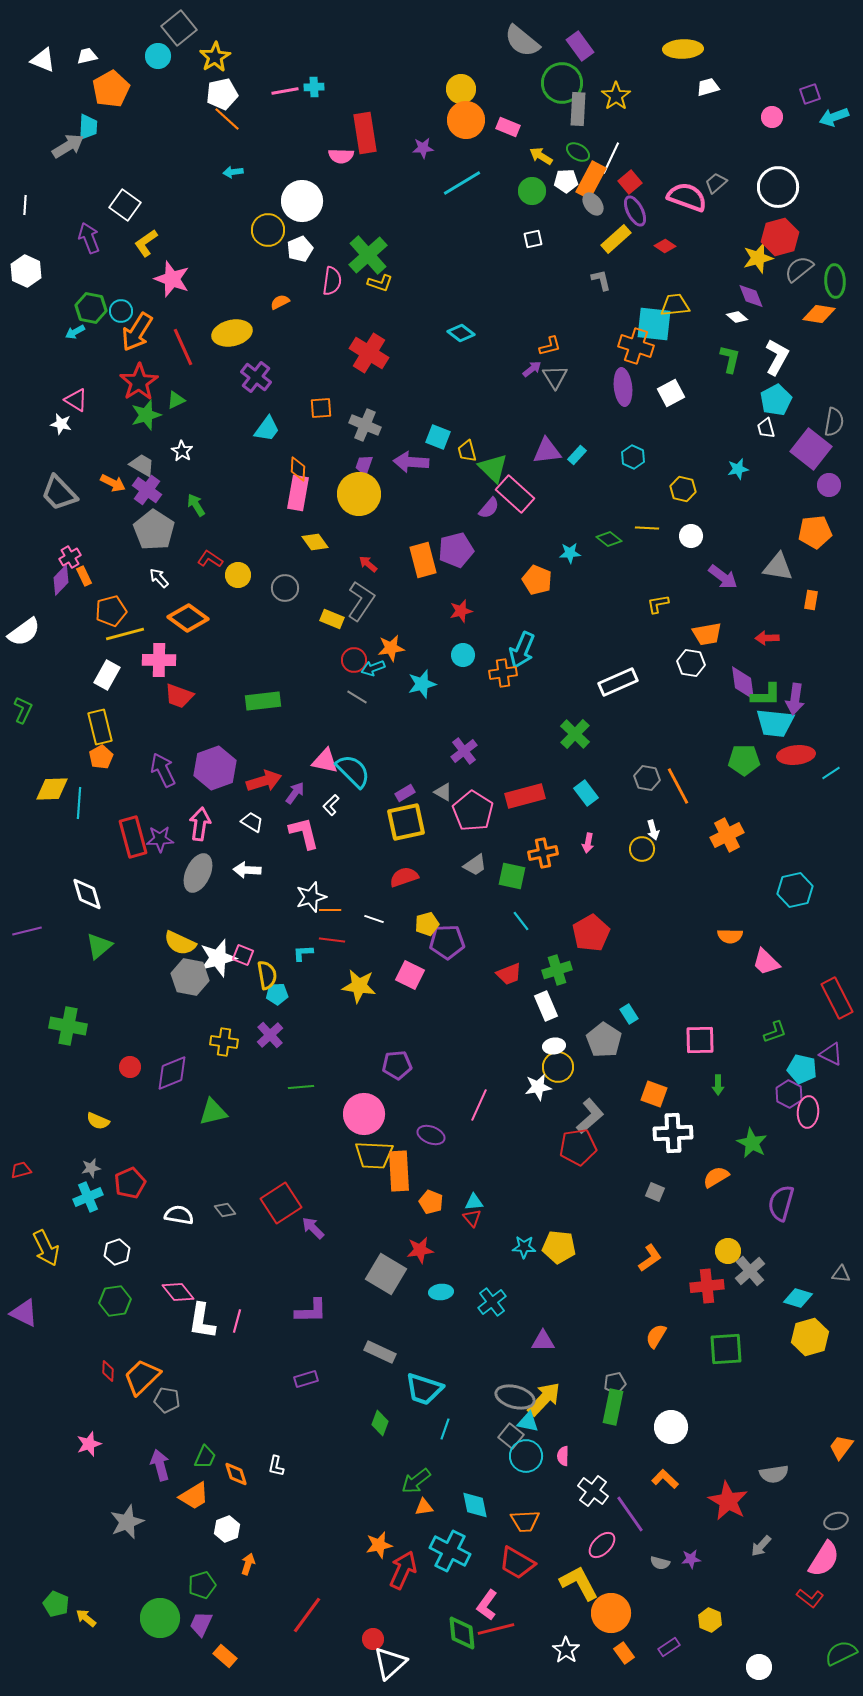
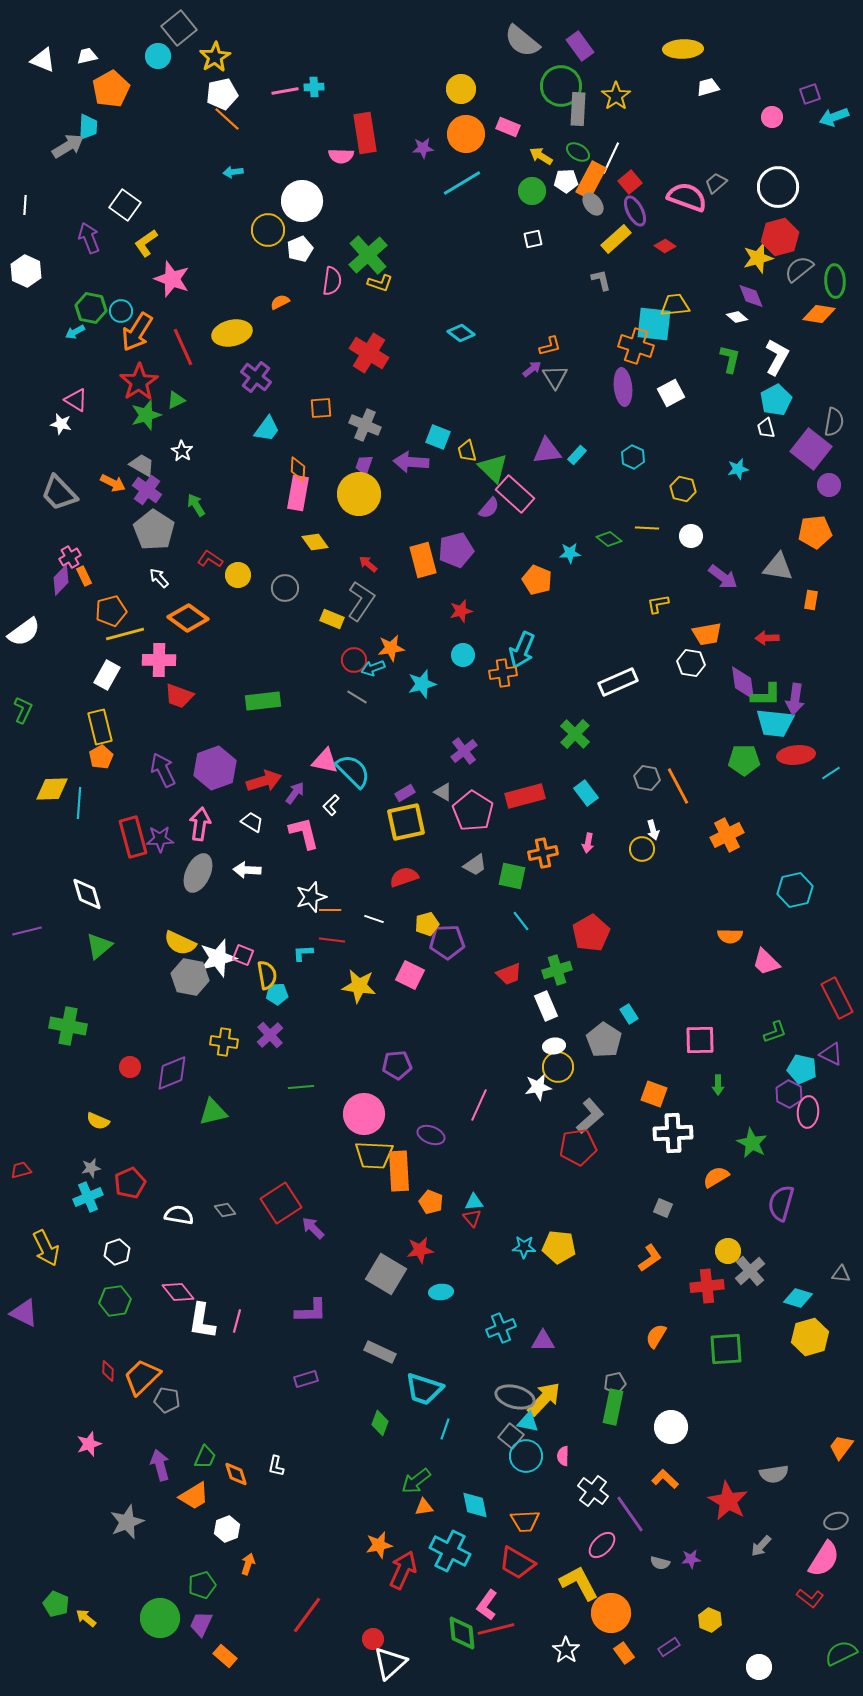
green circle at (562, 83): moved 1 px left, 3 px down
orange circle at (466, 120): moved 14 px down
gray square at (655, 1192): moved 8 px right, 16 px down
cyan cross at (492, 1302): moved 9 px right, 26 px down; rotated 16 degrees clockwise
